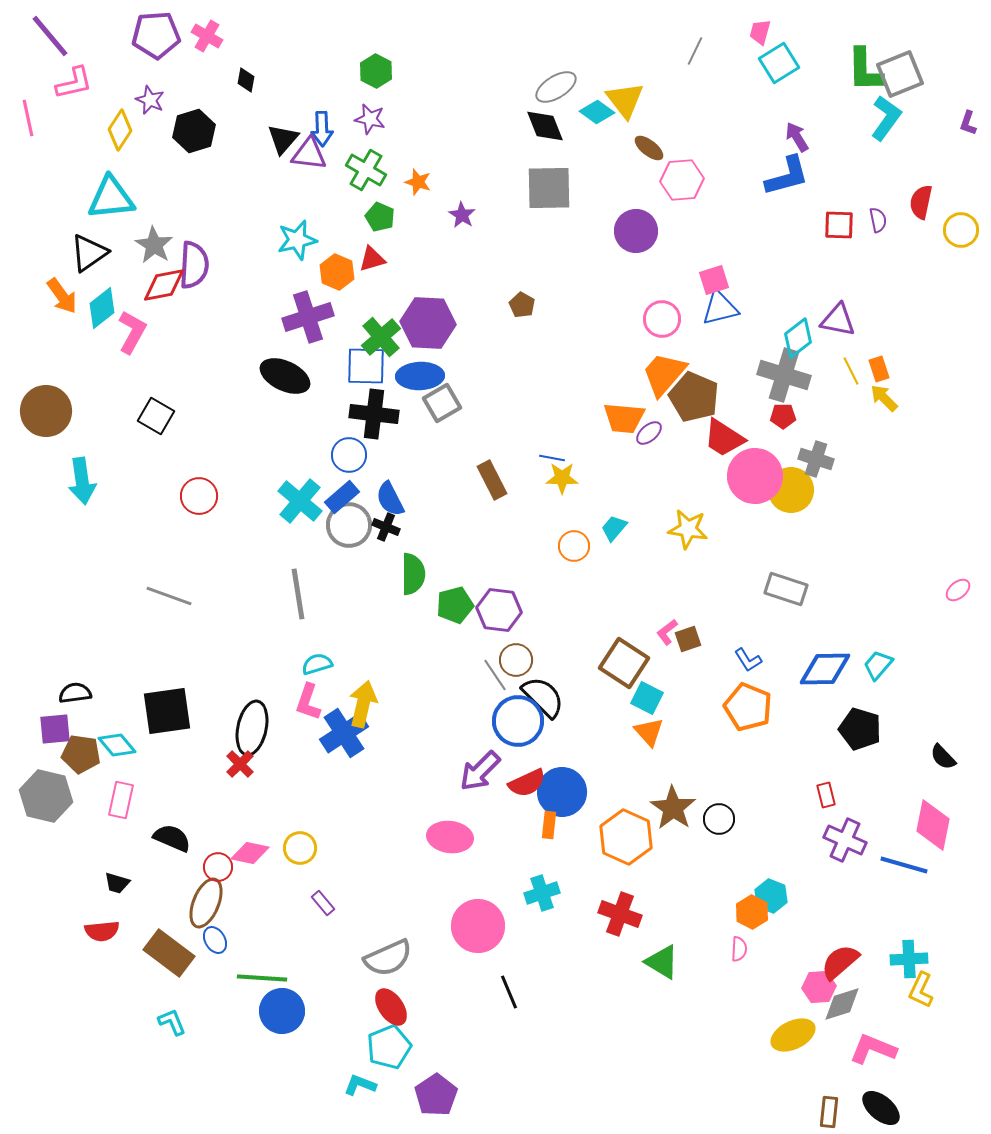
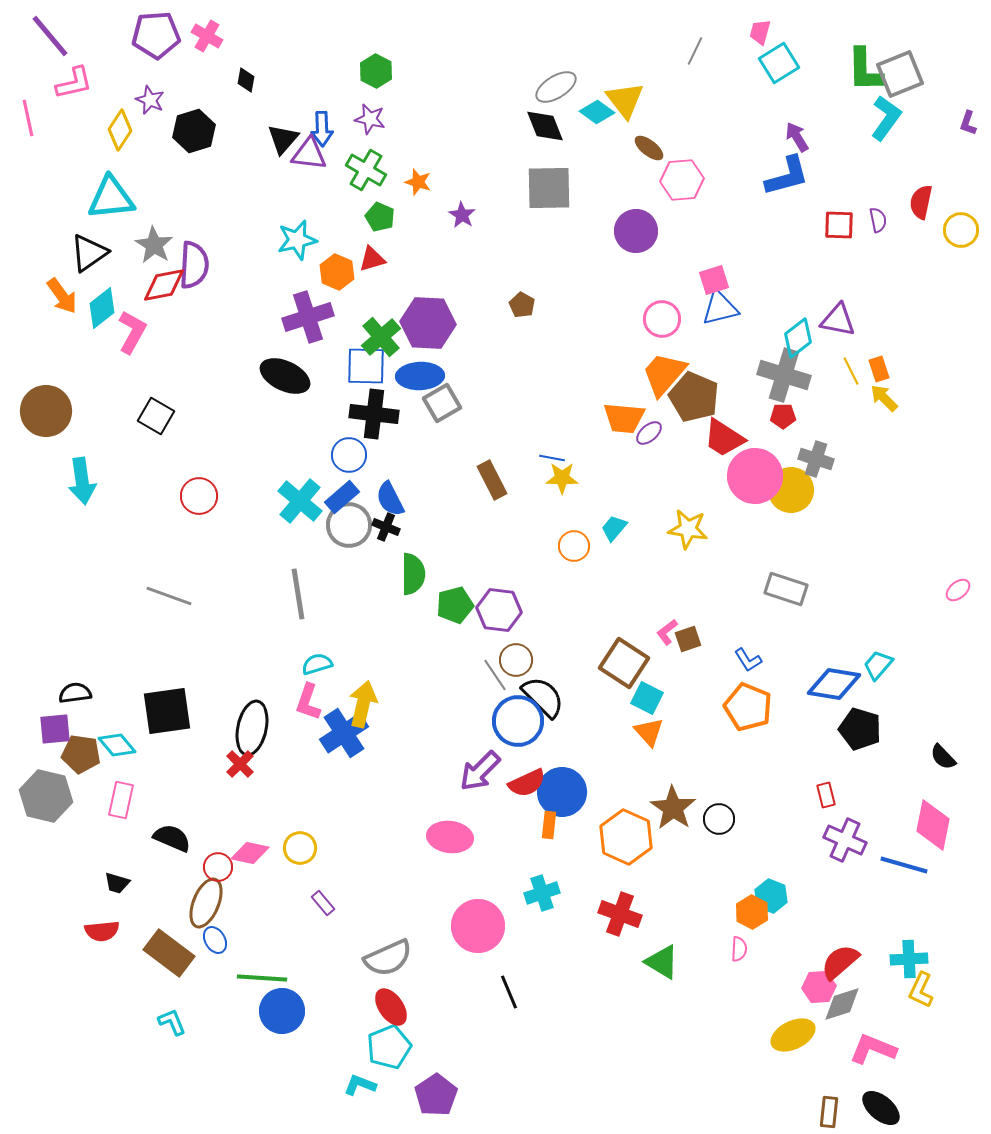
blue diamond at (825, 669): moved 9 px right, 15 px down; rotated 10 degrees clockwise
